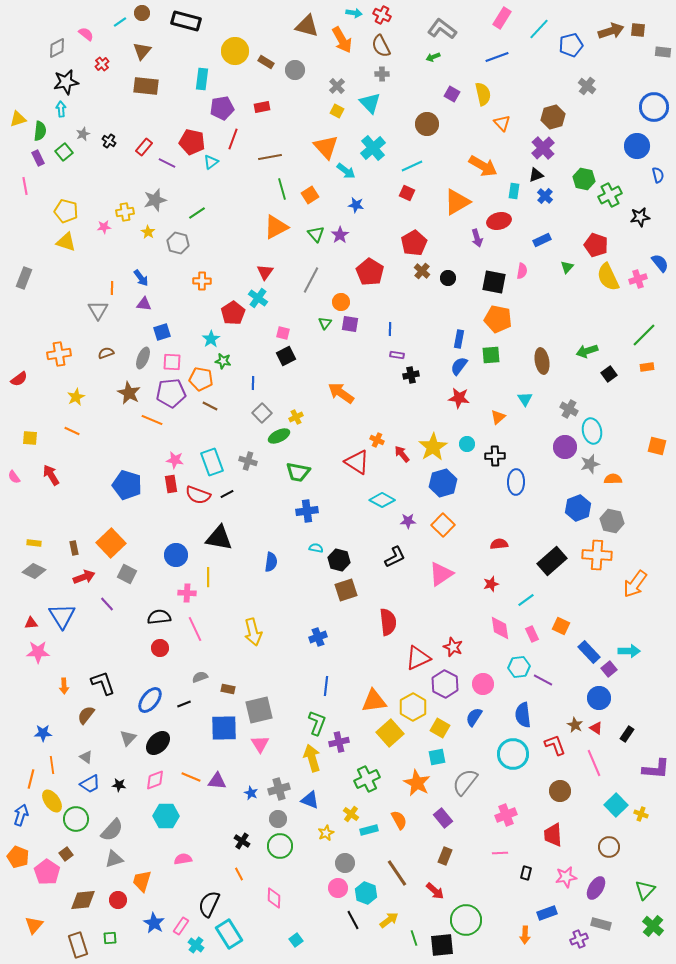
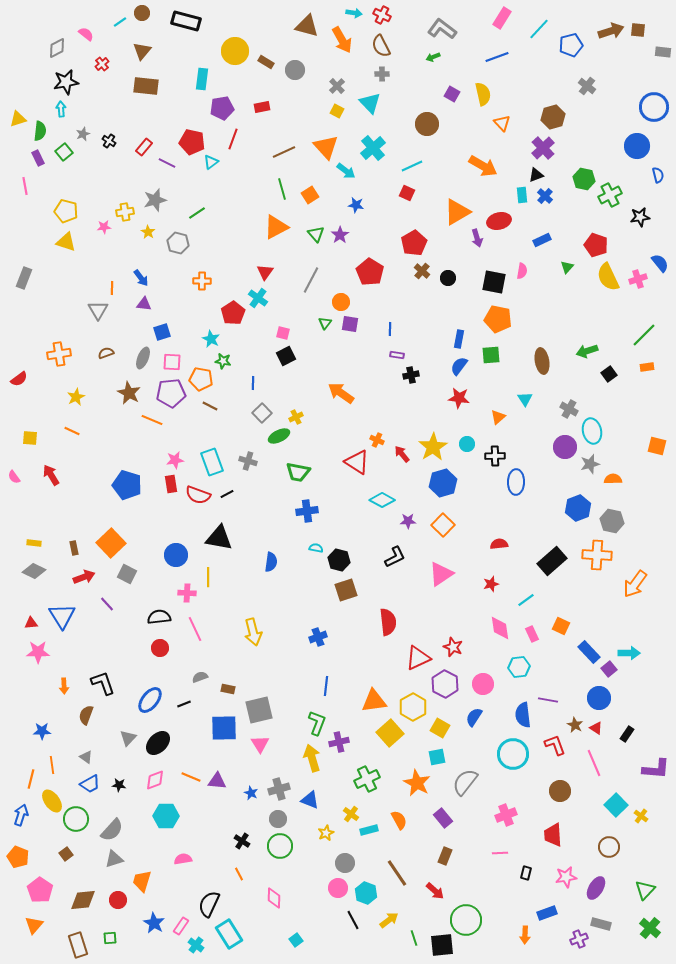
brown line at (270, 157): moved 14 px right, 5 px up; rotated 15 degrees counterclockwise
cyan rectangle at (514, 191): moved 8 px right, 4 px down; rotated 14 degrees counterclockwise
orange triangle at (457, 202): moved 10 px down
cyan star at (211, 339): rotated 12 degrees counterclockwise
pink star at (175, 460): rotated 18 degrees counterclockwise
cyan arrow at (629, 651): moved 2 px down
purple line at (543, 680): moved 5 px right, 20 px down; rotated 18 degrees counterclockwise
brown semicircle at (86, 715): rotated 18 degrees counterclockwise
blue star at (43, 733): moved 1 px left, 2 px up
yellow cross at (641, 814): moved 2 px down; rotated 16 degrees clockwise
pink pentagon at (47, 872): moved 7 px left, 18 px down
green cross at (653, 926): moved 3 px left, 2 px down
